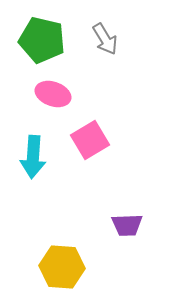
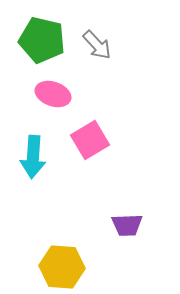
gray arrow: moved 8 px left, 6 px down; rotated 12 degrees counterclockwise
